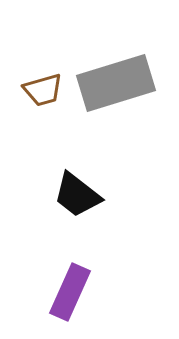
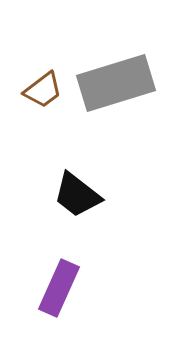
brown trapezoid: rotated 21 degrees counterclockwise
purple rectangle: moved 11 px left, 4 px up
